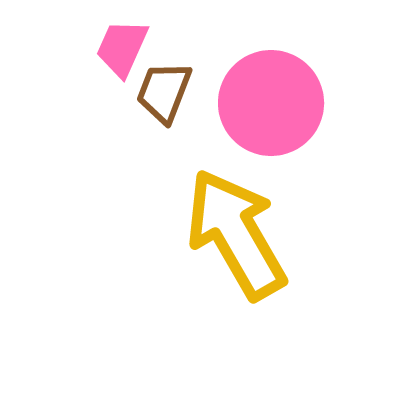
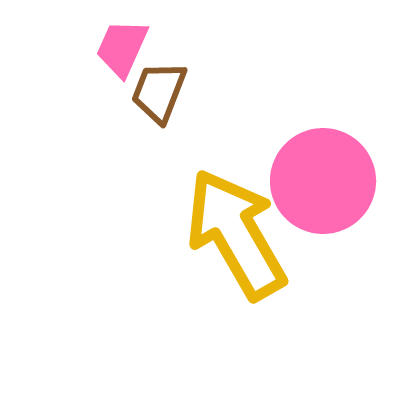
brown trapezoid: moved 5 px left
pink circle: moved 52 px right, 78 px down
